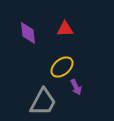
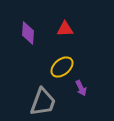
purple diamond: rotated 10 degrees clockwise
purple arrow: moved 5 px right, 1 px down
gray trapezoid: rotated 8 degrees counterclockwise
